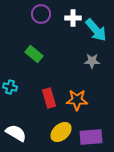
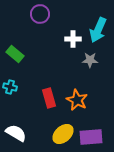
purple circle: moved 1 px left
white cross: moved 21 px down
cyan arrow: moved 2 px right; rotated 65 degrees clockwise
green rectangle: moved 19 px left
gray star: moved 2 px left, 1 px up
orange star: rotated 25 degrees clockwise
yellow ellipse: moved 2 px right, 2 px down
